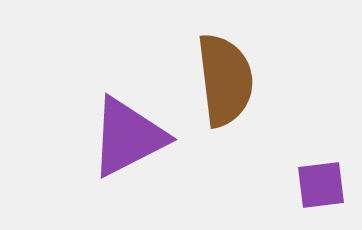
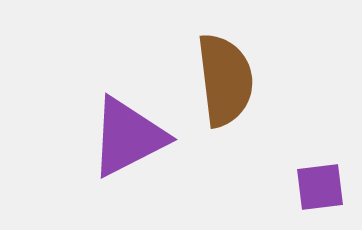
purple square: moved 1 px left, 2 px down
